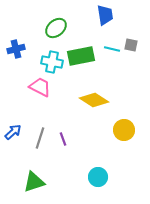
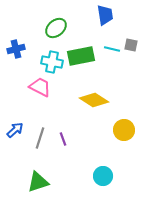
blue arrow: moved 2 px right, 2 px up
cyan circle: moved 5 px right, 1 px up
green triangle: moved 4 px right
